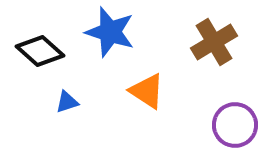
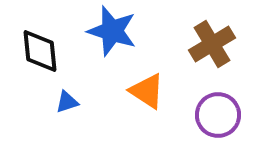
blue star: moved 2 px right, 1 px up
brown cross: moved 2 px left, 2 px down
black diamond: rotated 42 degrees clockwise
purple circle: moved 17 px left, 10 px up
